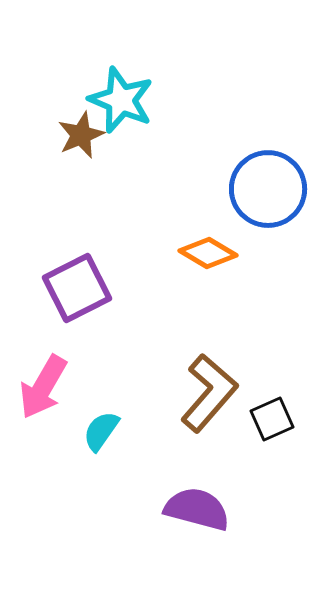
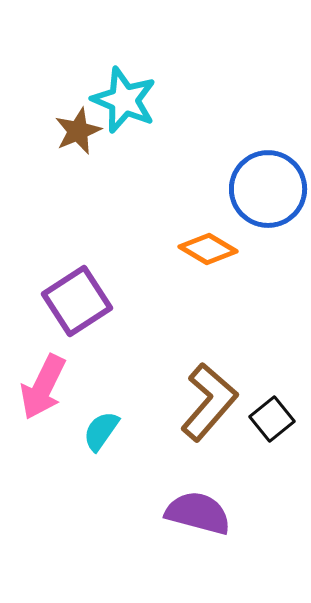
cyan star: moved 3 px right
brown star: moved 3 px left, 4 px up
orange diamond: moved 4 px up
purple square: moved 13 px down; rotated 6 degrees counterclockwise
pink arrow: rotated 4 degrees counterclockwise
brown L-shape: moved 9 px down
black square: rotated 15 degrees counterclockwise
purple semicircle: moved 1 px right, 4 px down
